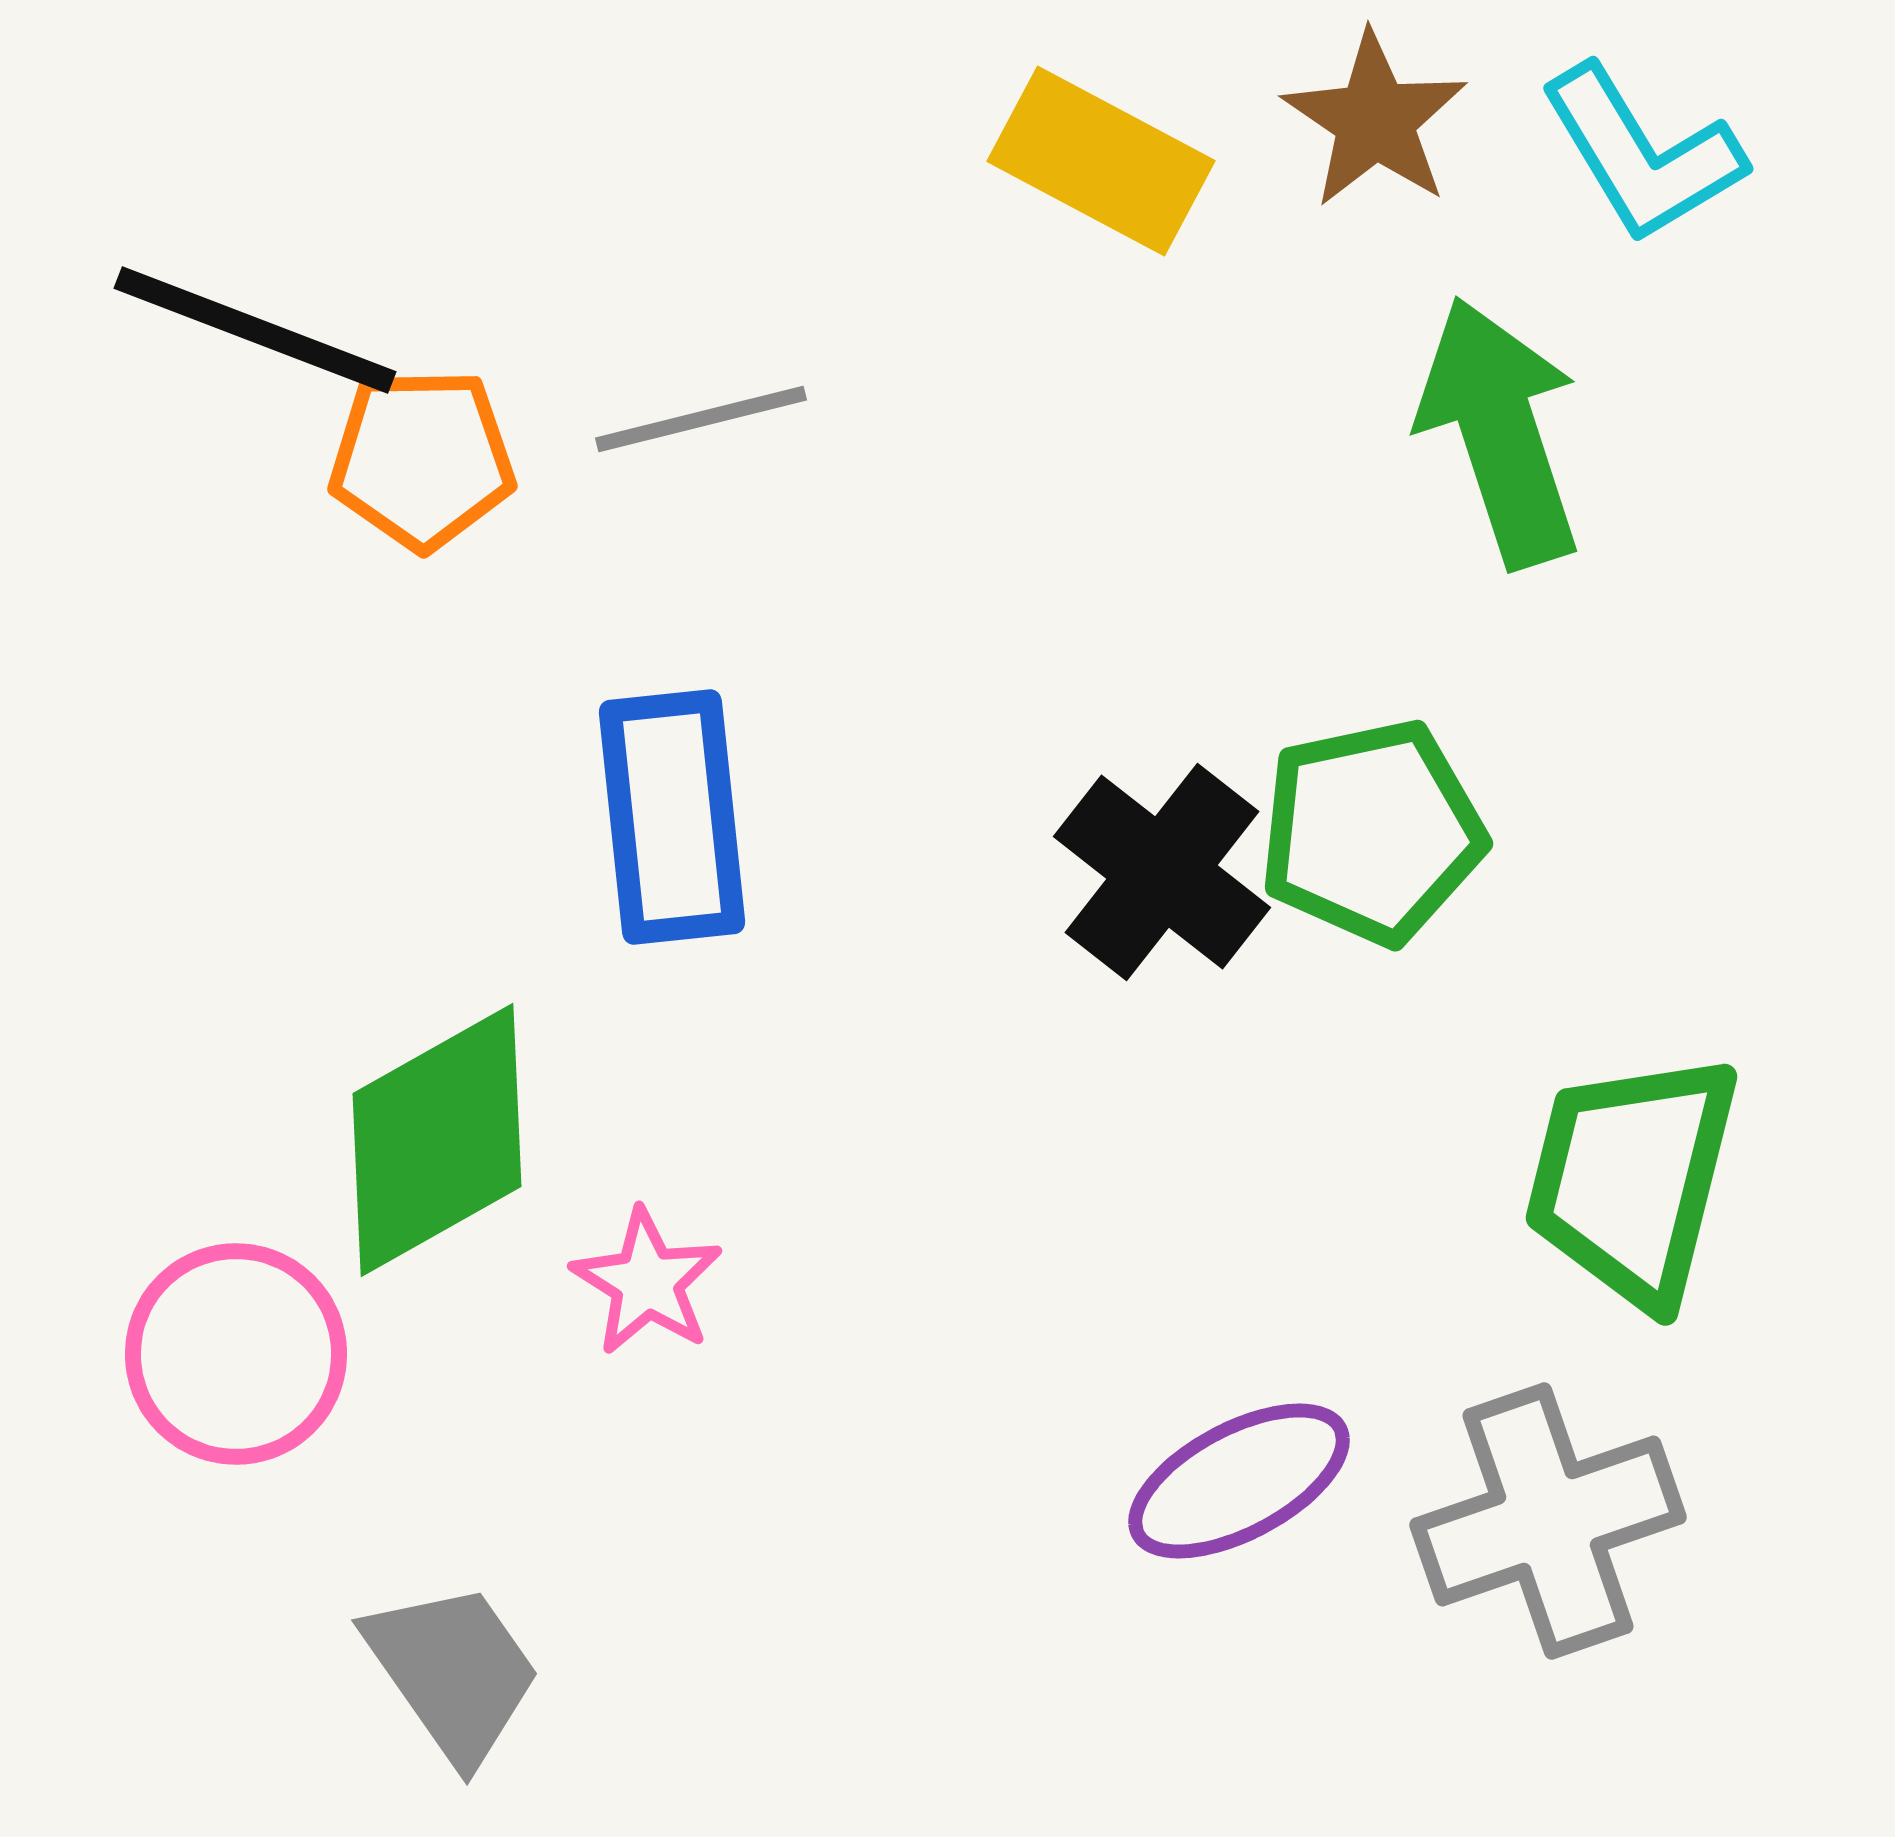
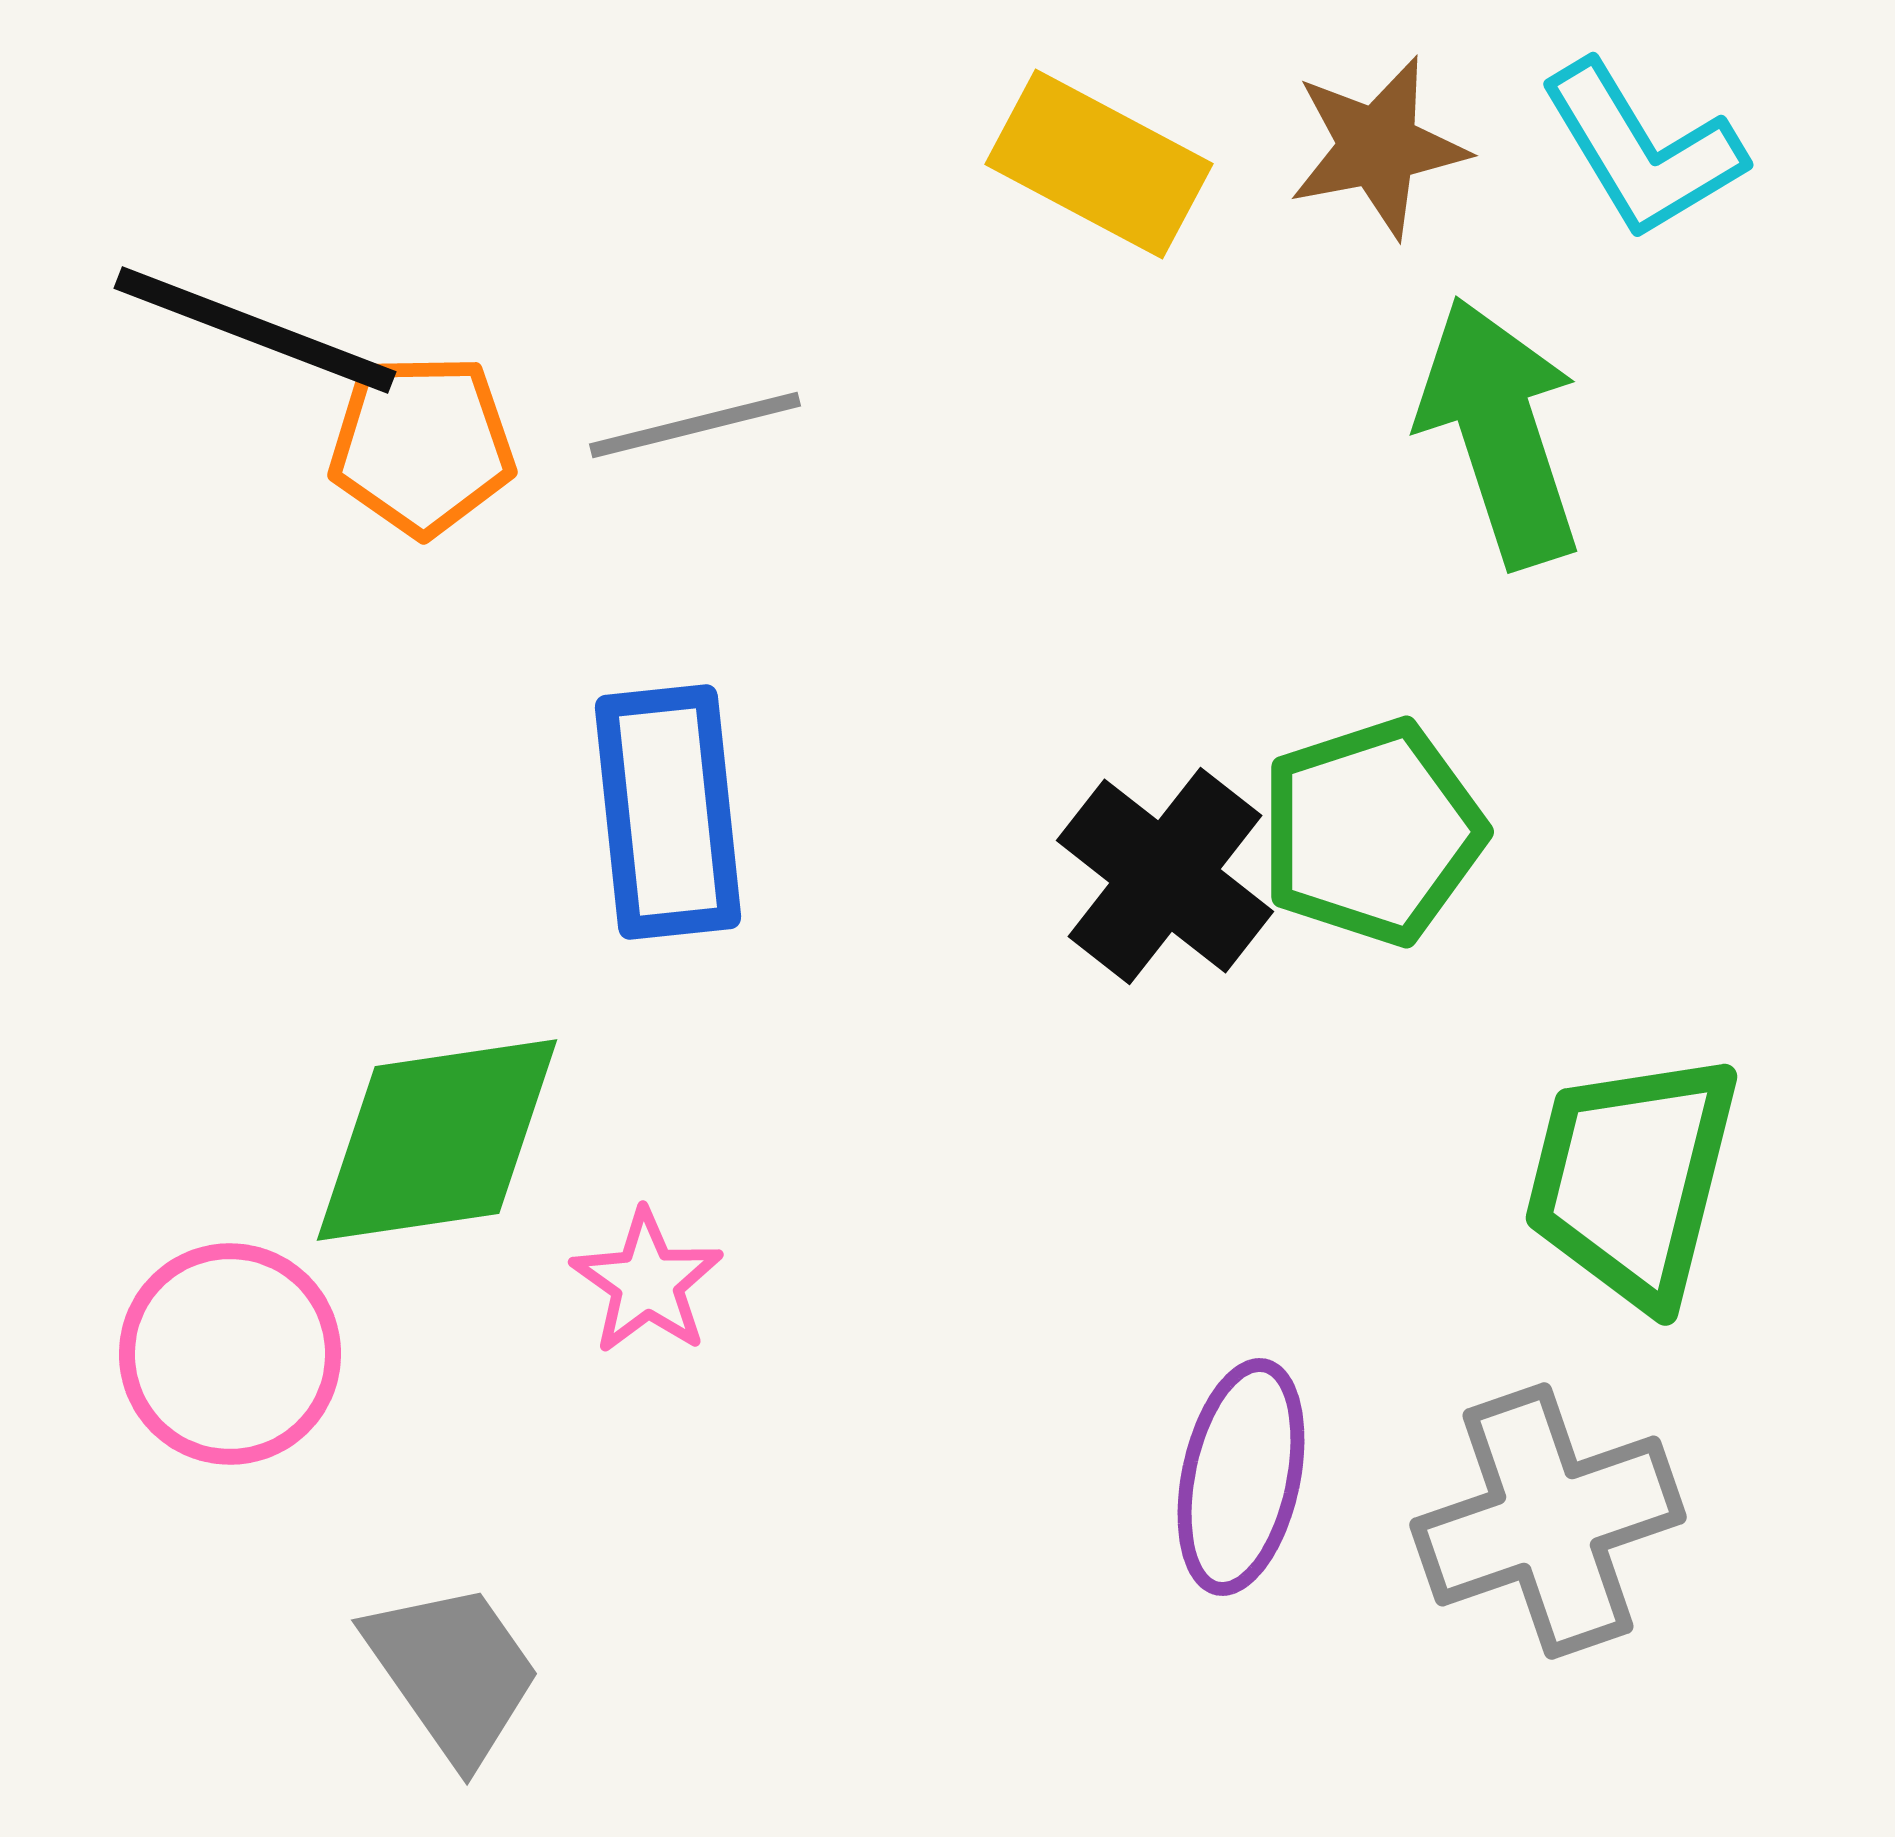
brown star: moved 3 px right, 27 px down; rotated 27 degrees clockwise
cyan L-shape: moved 4 px up
yellow rectangle: moved 2 px left, 3 px down
gray line: moved 6 px left, 6 px down
orange pentagon: moved 14 px up
blue rectangle: moved 4 px left, 5 px up
green pentagon: rotated 6 degrees counterclockwise
black cross: moved 3 px right, 4 px down
green diamond: rotated 21 degrees clockwise
pink star: rotated 3 degrees clockwise
pink circle: moved 6 px left
purple ellipse: moved 2 px right, 4 px up; rotated 50 degrees counterclockwise
